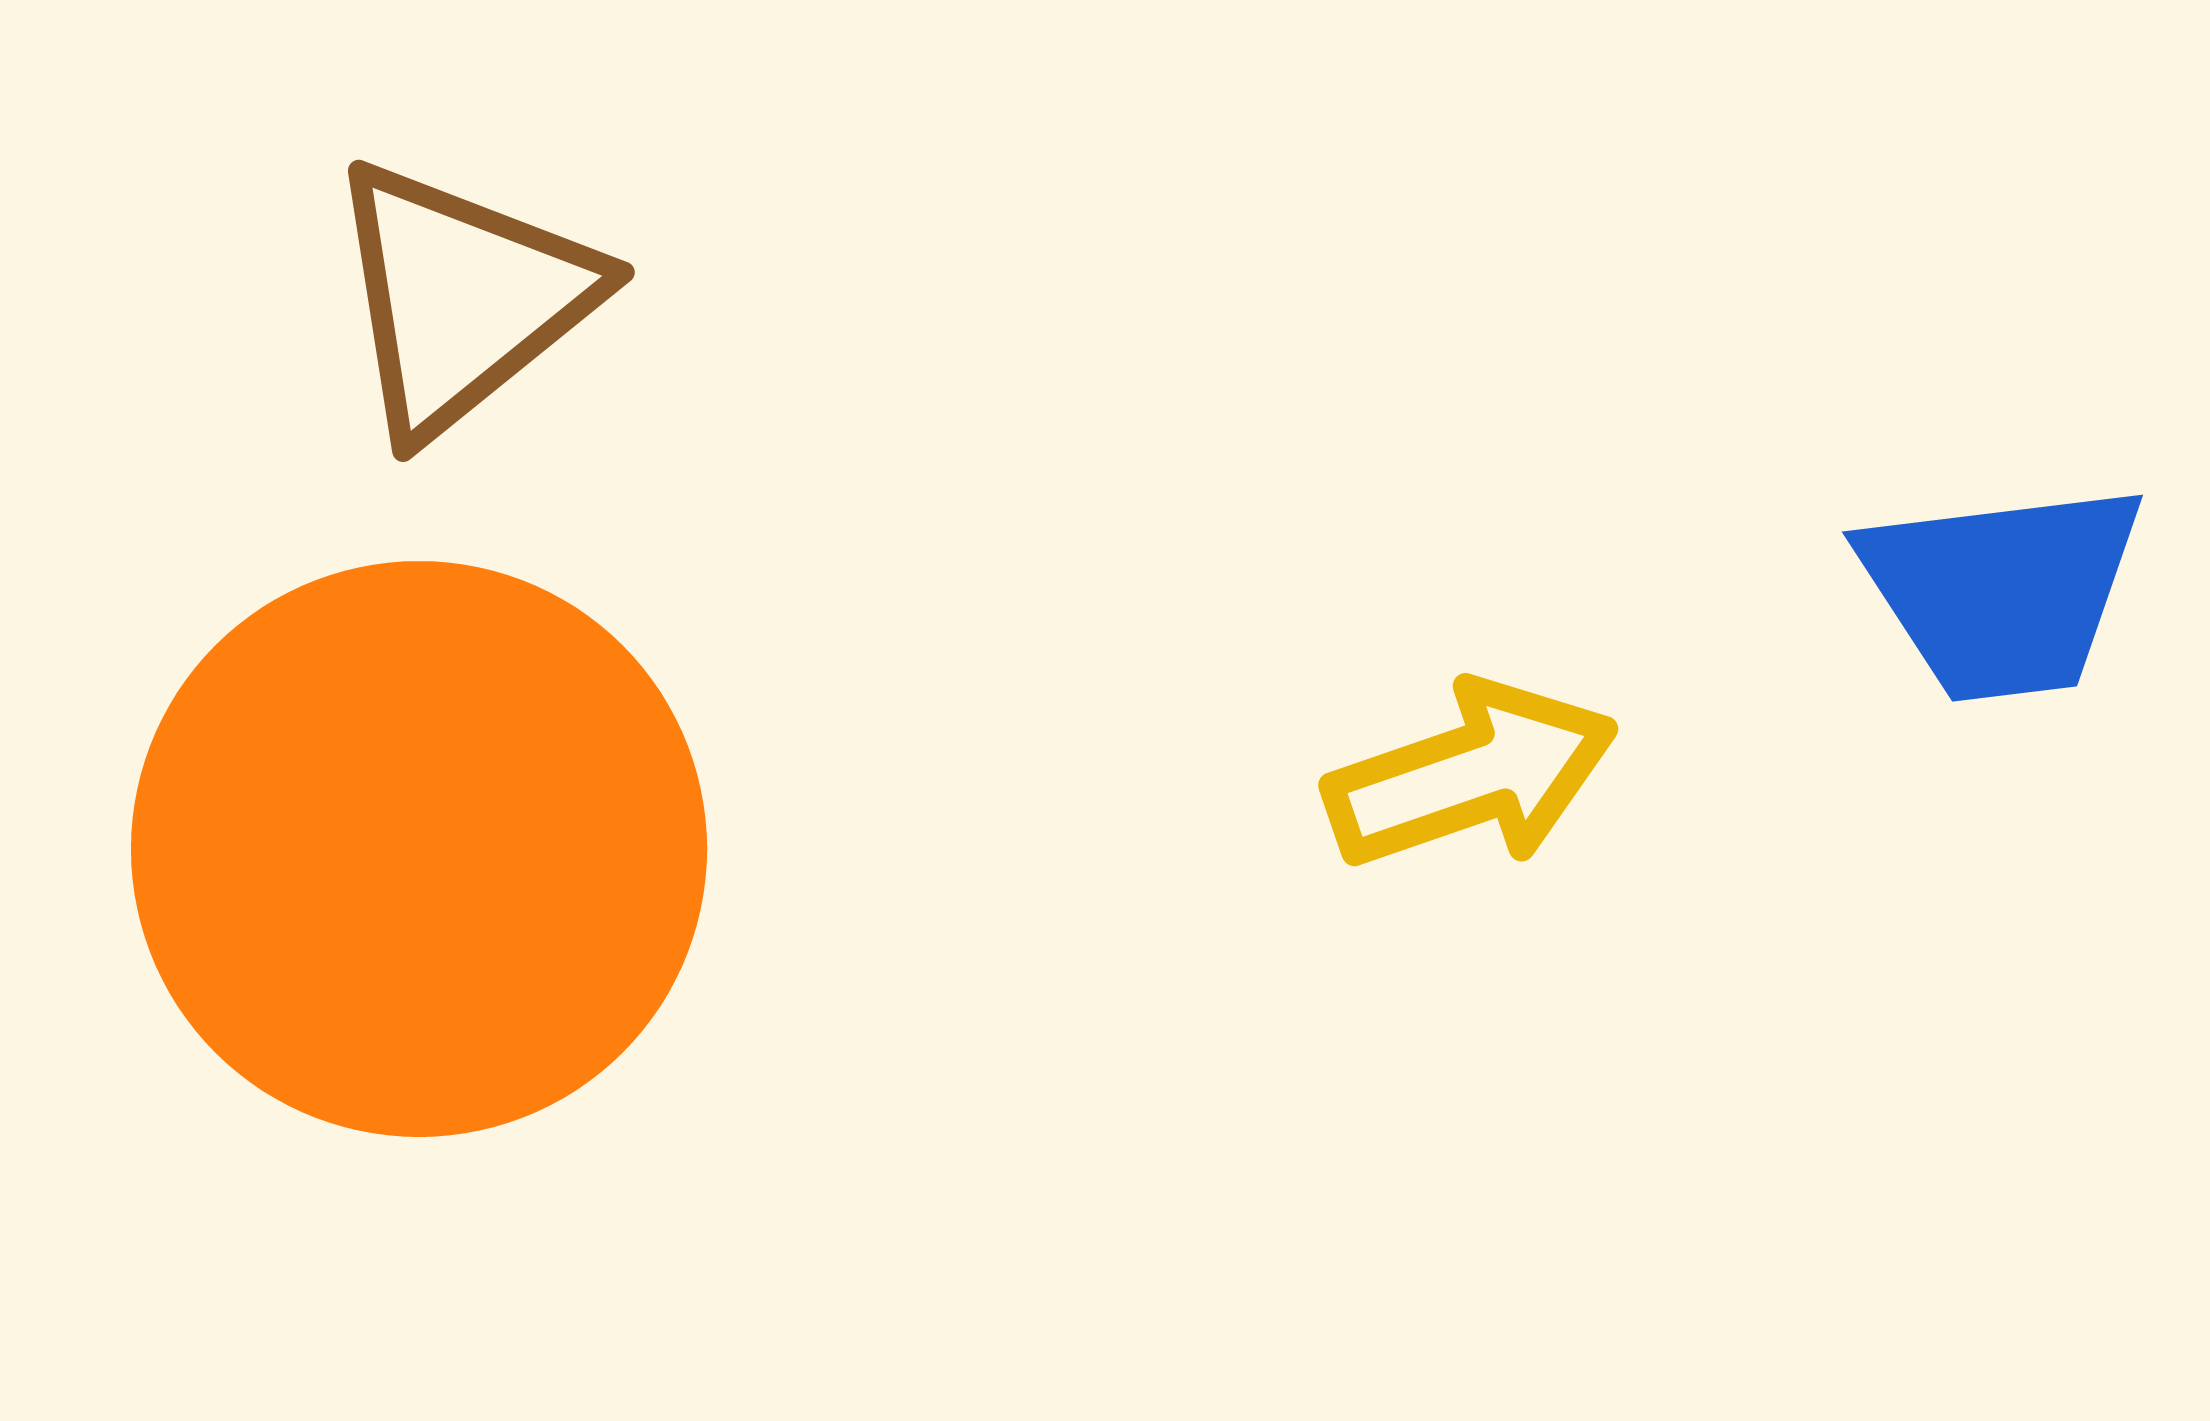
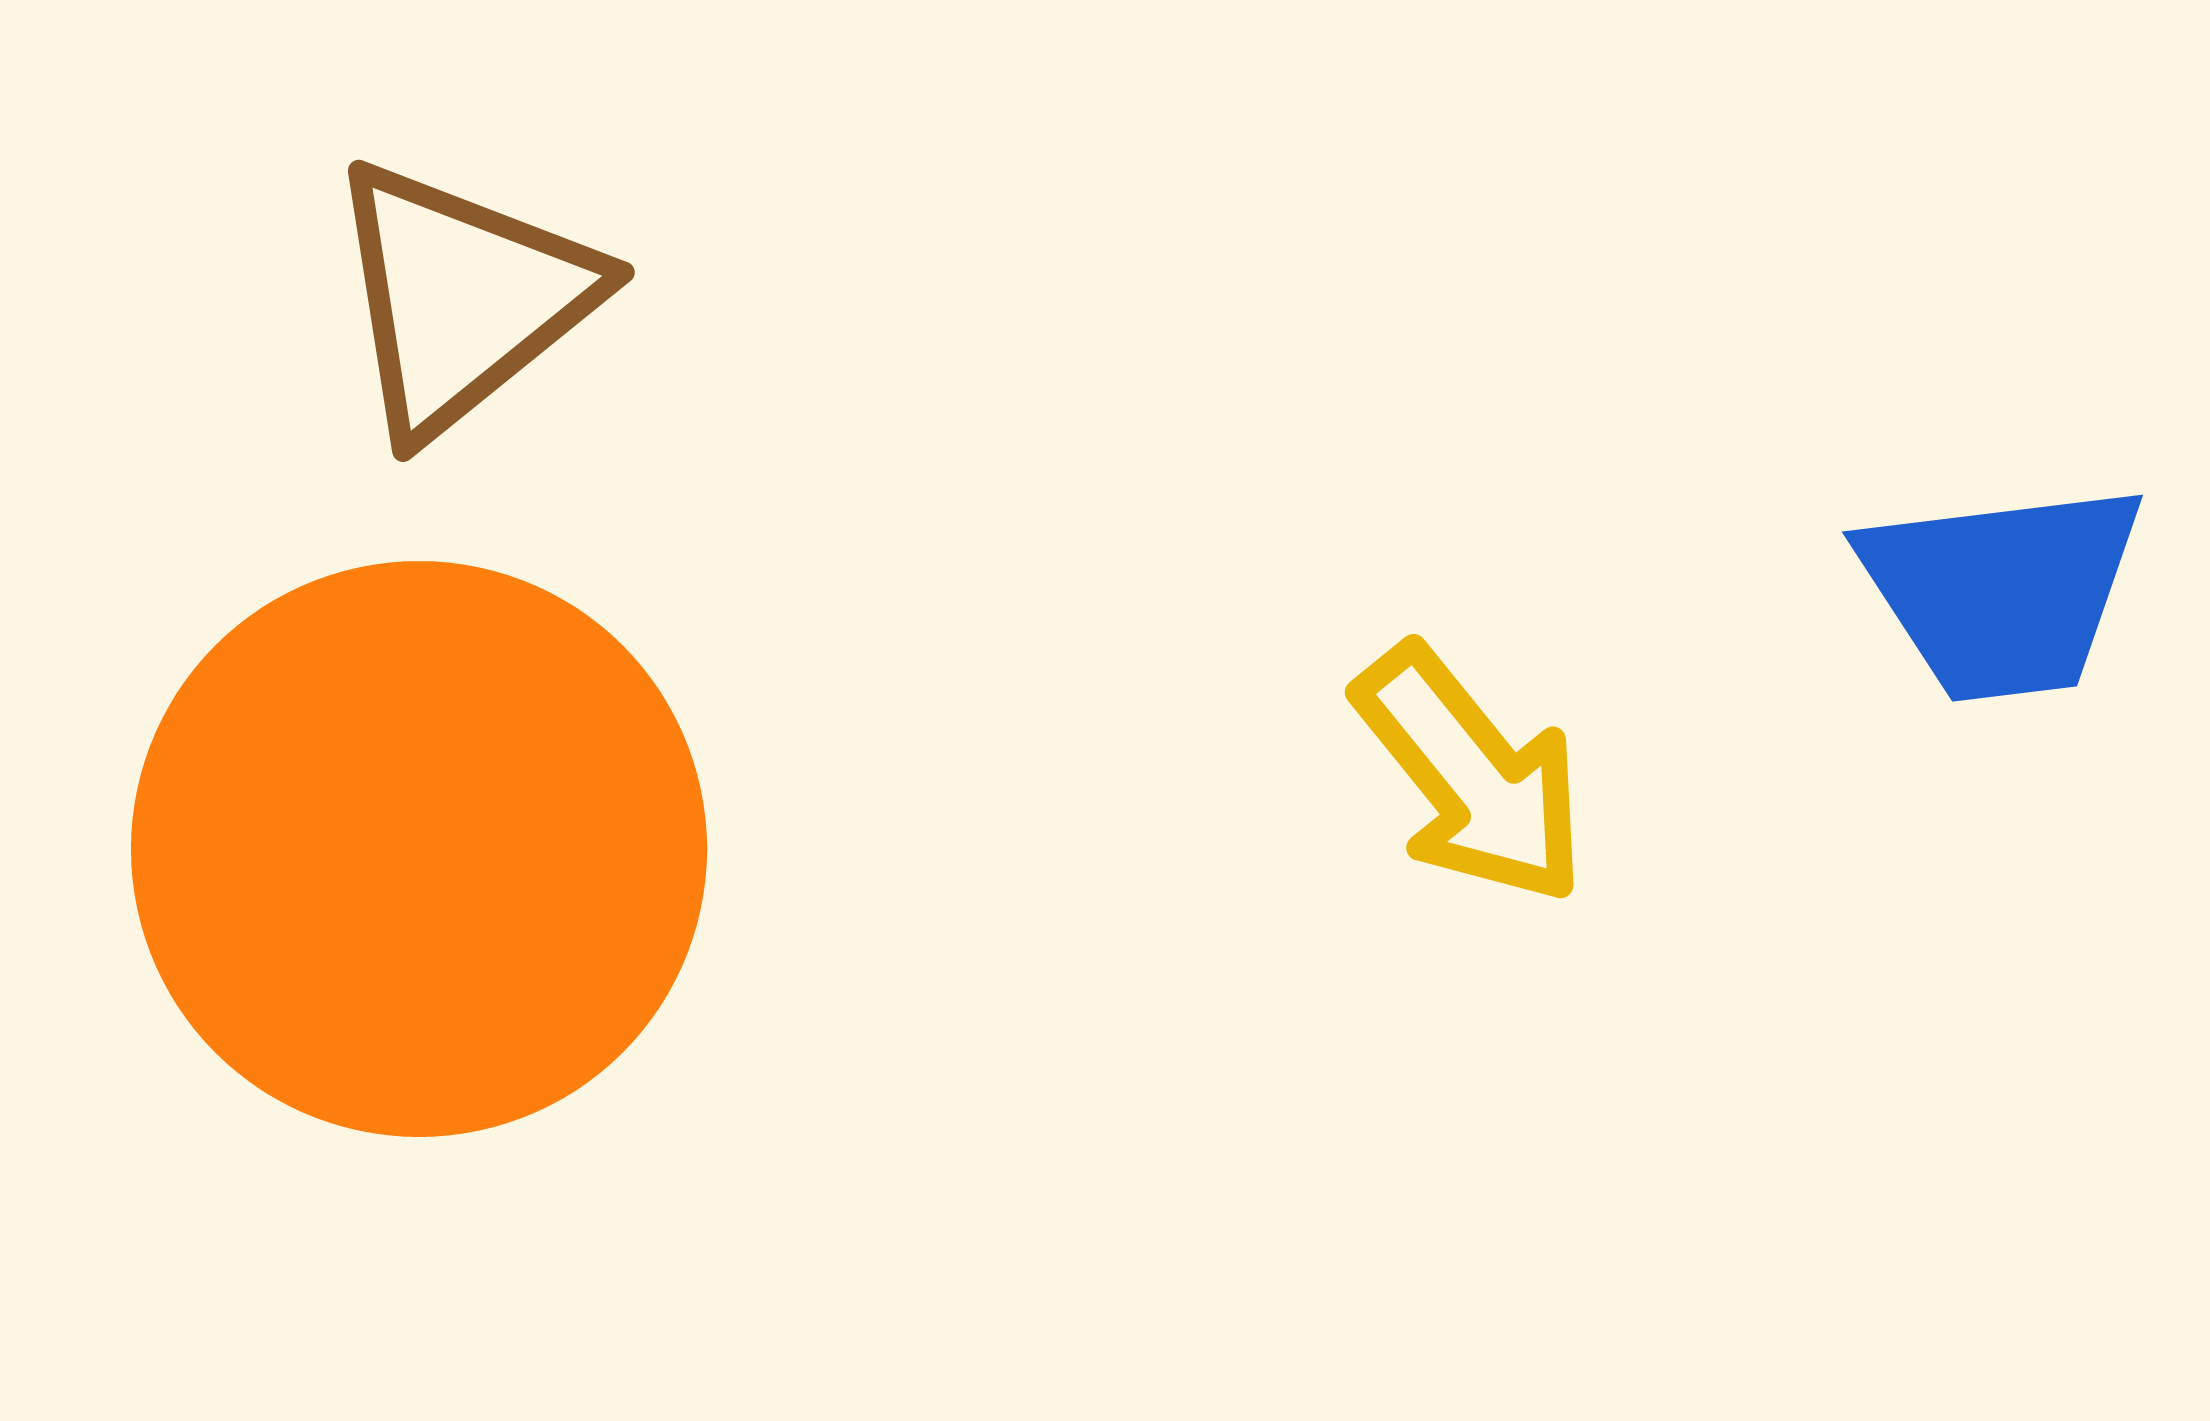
yellow arrow: rotated 70 degrees clockwise
